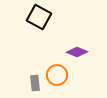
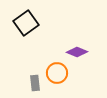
black square: moved 13 px left, 6 px down; rotated 25 degrees clockwise
orange circle: moved 2 px up
